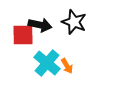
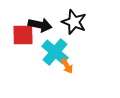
cyan cross: moved 8 px right, 11 px up
